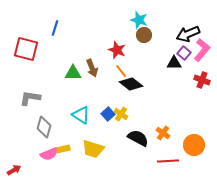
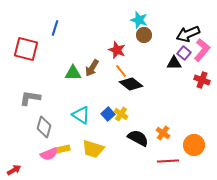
brown arrow: rotated 54 degrees clockwise
